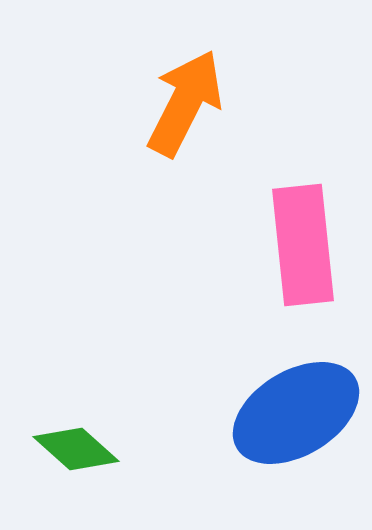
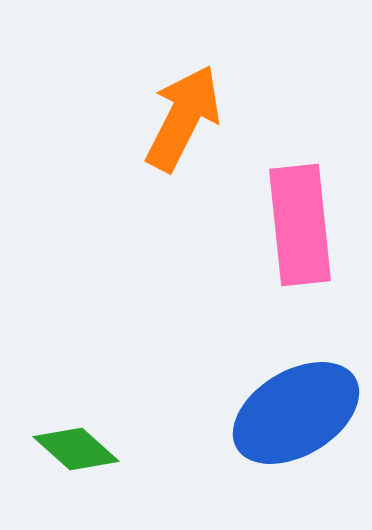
orange arrow: moved 2 px left, 15 px down
pink rectangle: moved 3 px left, 20 px up
